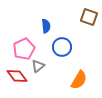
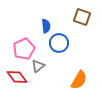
brown square: moved 7 px left
blue circle: moved 3 px left, 4 px up
red diamond: moved 1 px down
